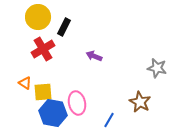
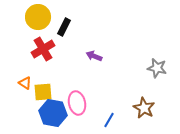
brown star: moved 4 px right, 6 px down
